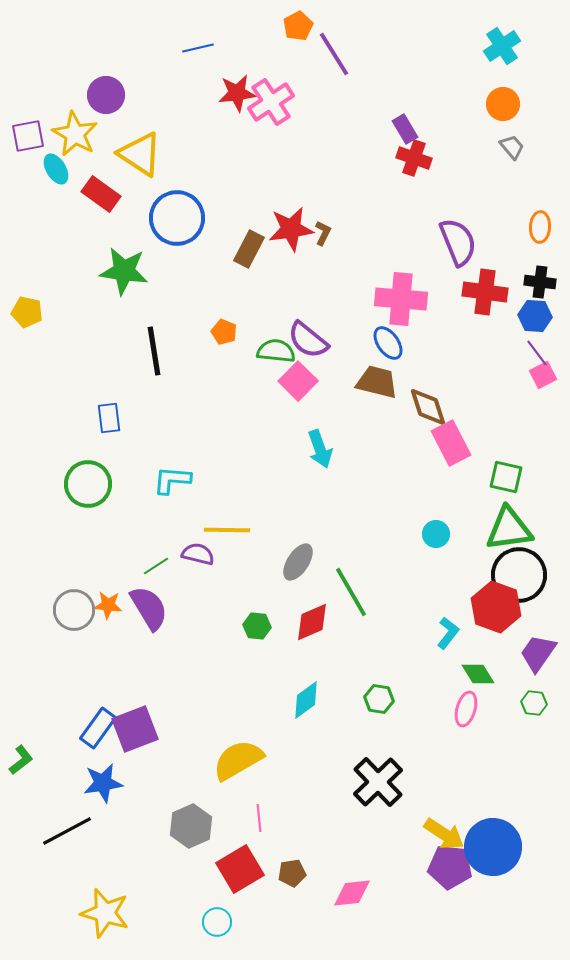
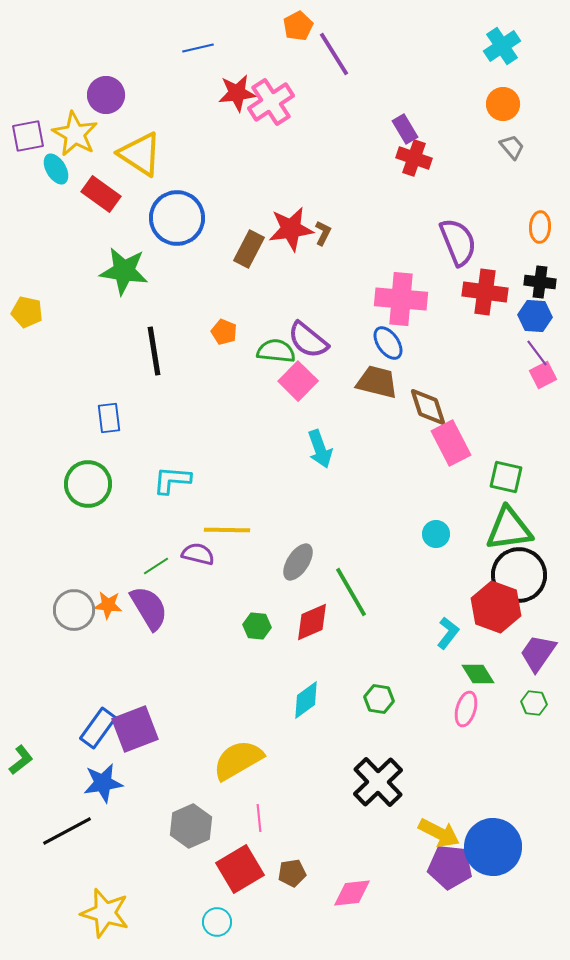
yellow arrow at (444, 834): moved 5 px left, 1 px up; rotated 6 degrees counterclockwise
